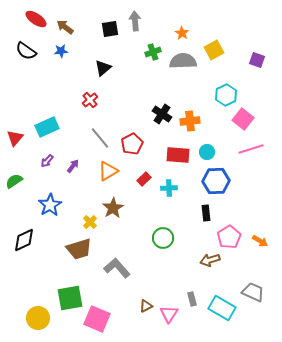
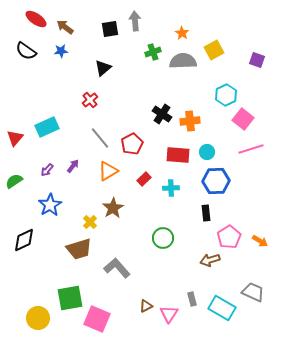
purple arrow at (47, 161): moved 9 px down
cyan cross at (169, 188): moved 2 px right
